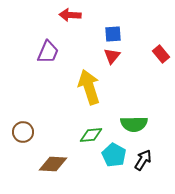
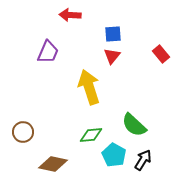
green semicircle: moved 1 px down; rotated 44 degrees clockwise
brown diamond: rotated 8 degrees clockwise
